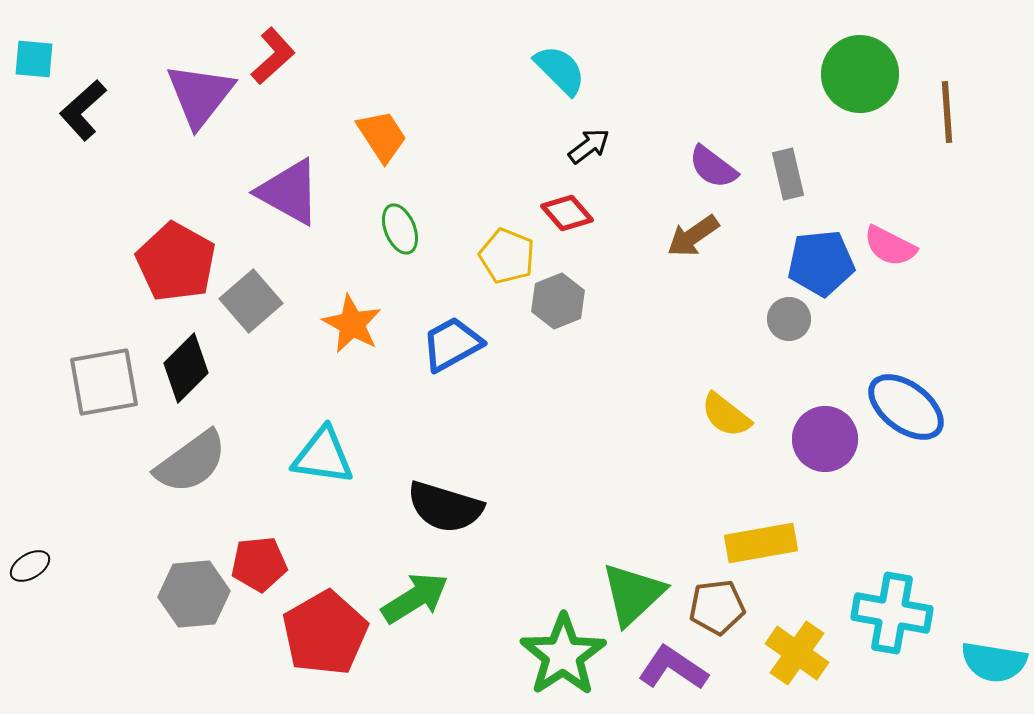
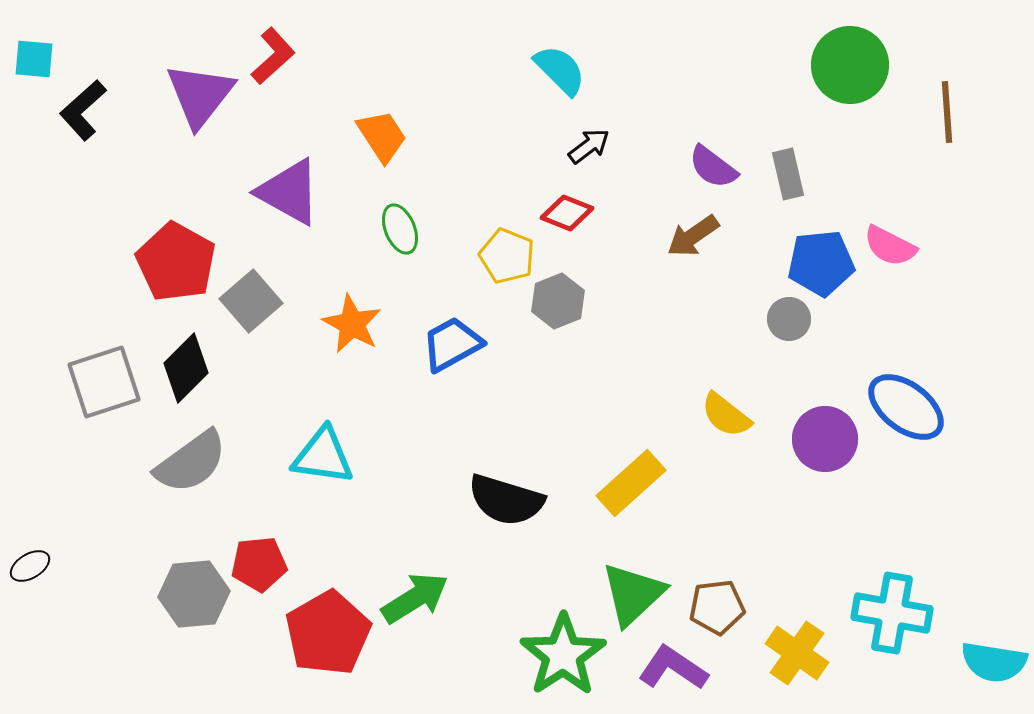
green circle at (860, 74): moved 10 px left, 9 px up
red diamond at (567, 213): rotated 27 degrees counterclockwise
gray square at (104, 382): rotated 8 degrees counterclockwise
black semicircle at (445, 507): moved 61 px right, 7 px up
yellow rectangle at (761, 543): moved 130 px left, 60 px up; rotated 32 degrees counterclockwise
red pentagon at (325, 633): moved 3 px right
